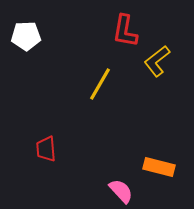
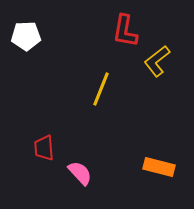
yellow line: moved 1 px right, 5 px down; rotated 8 degrees counterclockwise
red trapezoid: moved 2 px left, 1 px up
pink semicircle: moved 41 px left, 18 px up
